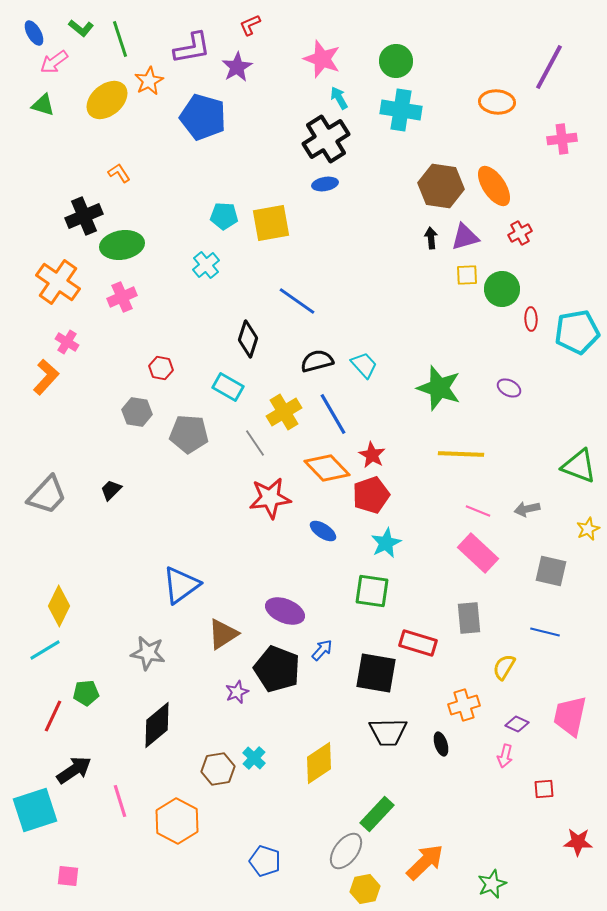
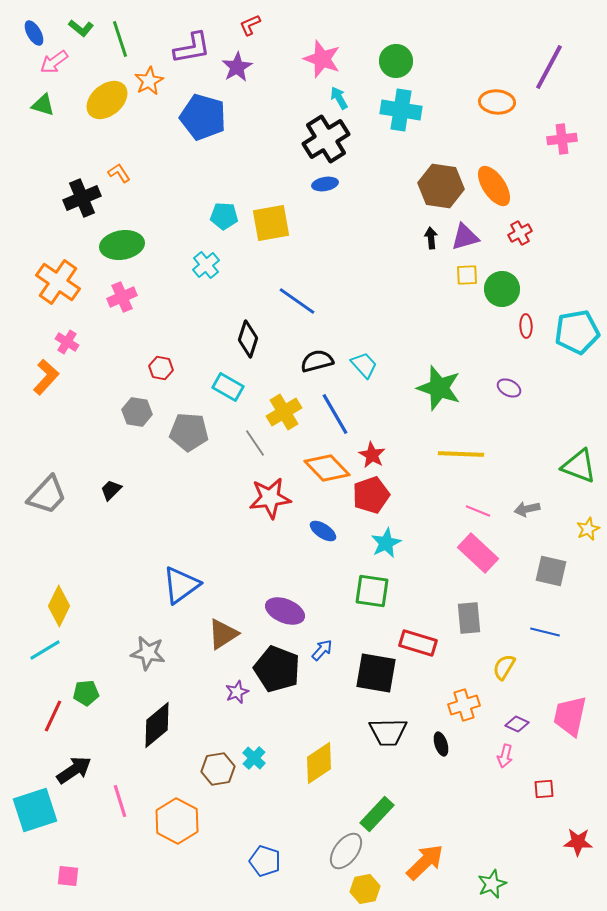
black cross at (84, 216): moved 2 px left, 18 px up
red ellipse at (531, 319): moved 5 px left, 7 px down
blue line at (333, 414): moved 2 px right
gray pentagon at (189, 434): moved 2 px up
